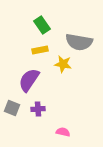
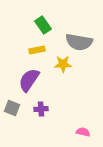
green rectangle: moved 1 px right
yellow rectangle: moved 3 px left
yellow star: rotated 12 degrees counterclockwise
purple cross: moved 3 px right
pink semicircle: moved 20 px right
